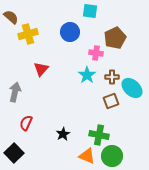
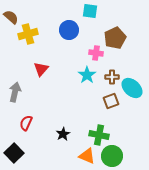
blue circle: moved 1 px left, 2 px up
